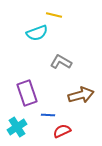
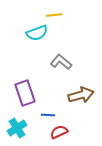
yellow line: rotated 21 degrees counterclockwise
gray L-shape: rotated 10 degrees clockwise
purple rectangle: moved 2 px left
cyan cross: moved 1 px down
red semicircle: moved 3 px left, 1 px down
